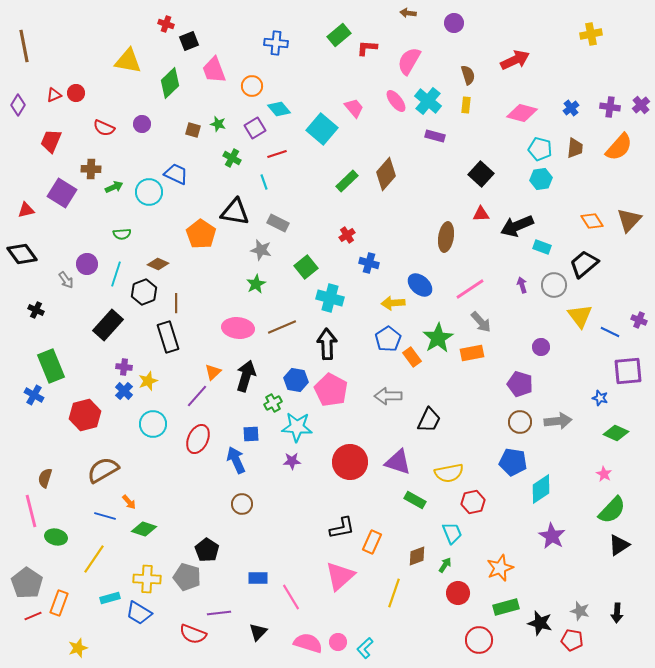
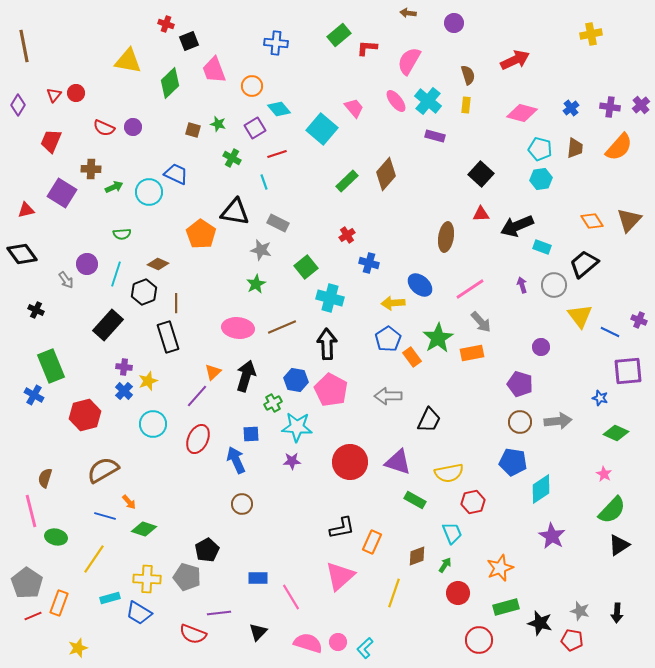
red triangle at (54, 95): rotated 28 degrees counterclockwise
purple circle at (142, 124): moved 9 px left, 3 px down
black pentagon at (207, 550): rotated 10 degrees clockwise
